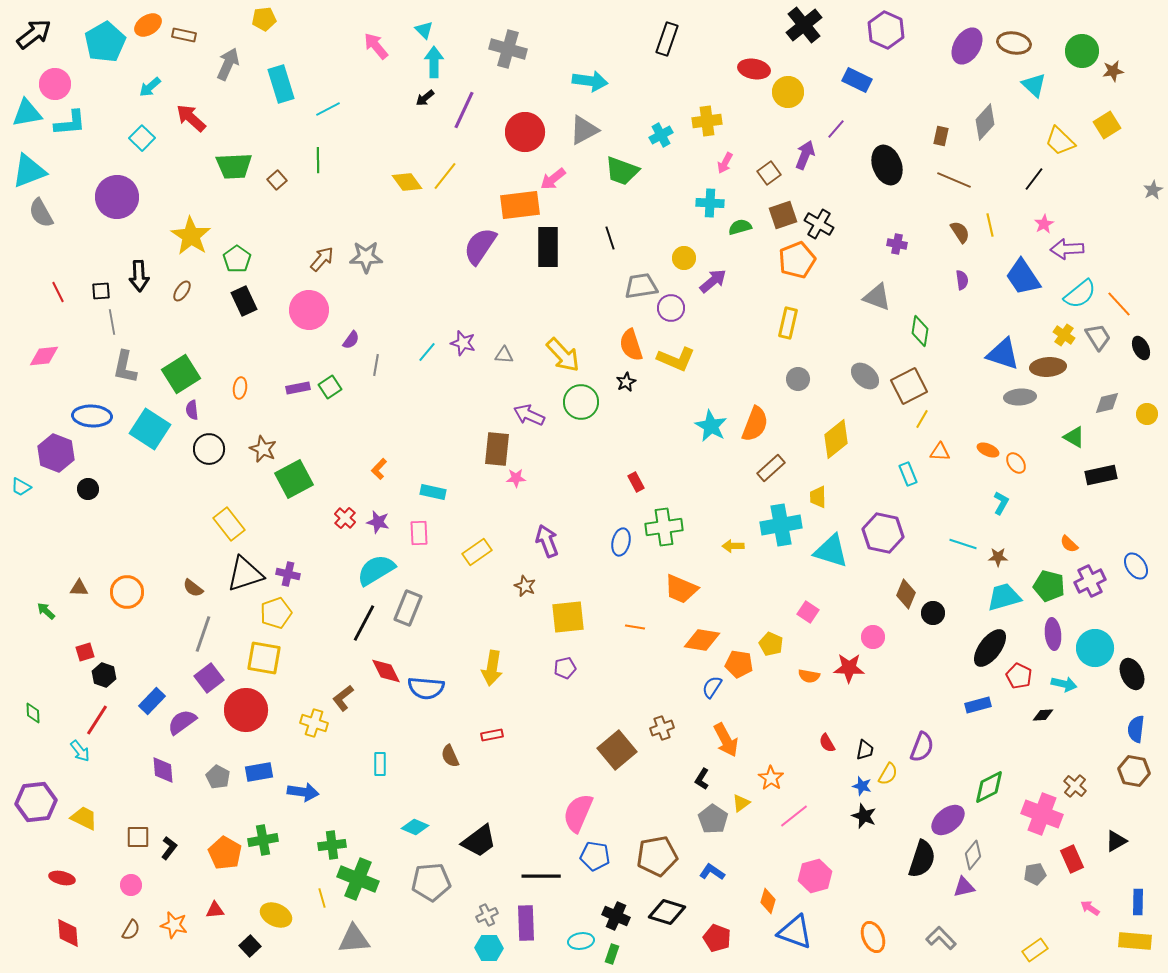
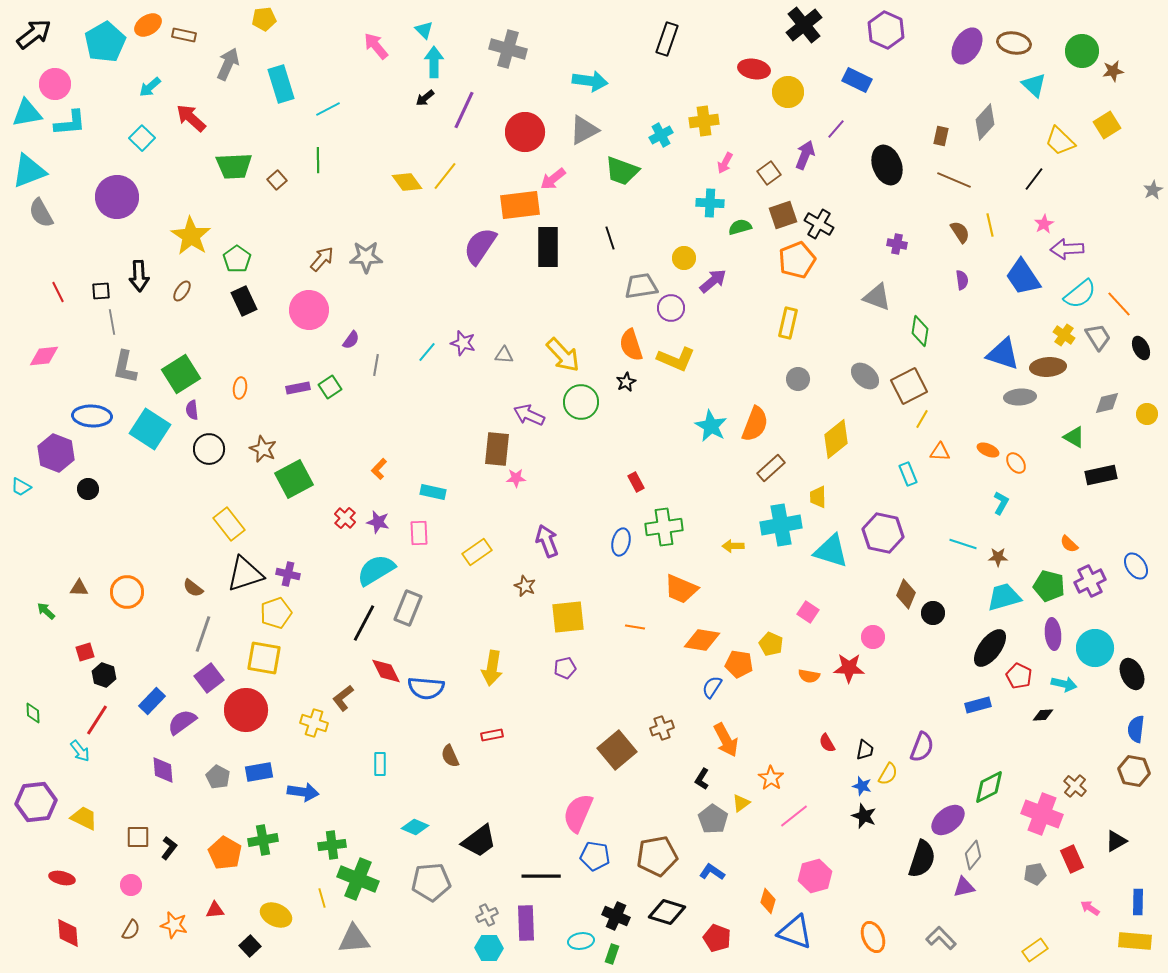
yellow cross at (707, 121): moved 3 px left
